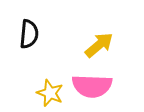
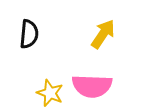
yellow arrow: moved 4 px right, 11 px up; rotated 16 degrees counterclockwise
